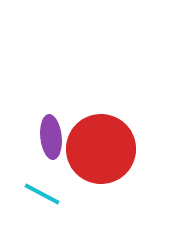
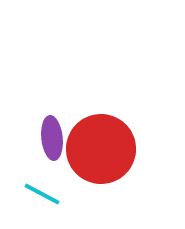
purple ellipse: moved 1 px right, 1 px down
